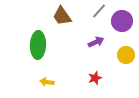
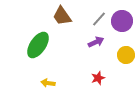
gray line: moved 8 px down
green ellipse: rotated 32 degrees clockwise
red star: moved 3 px right
yellow arrow: moved 1 px right, 1 px down
